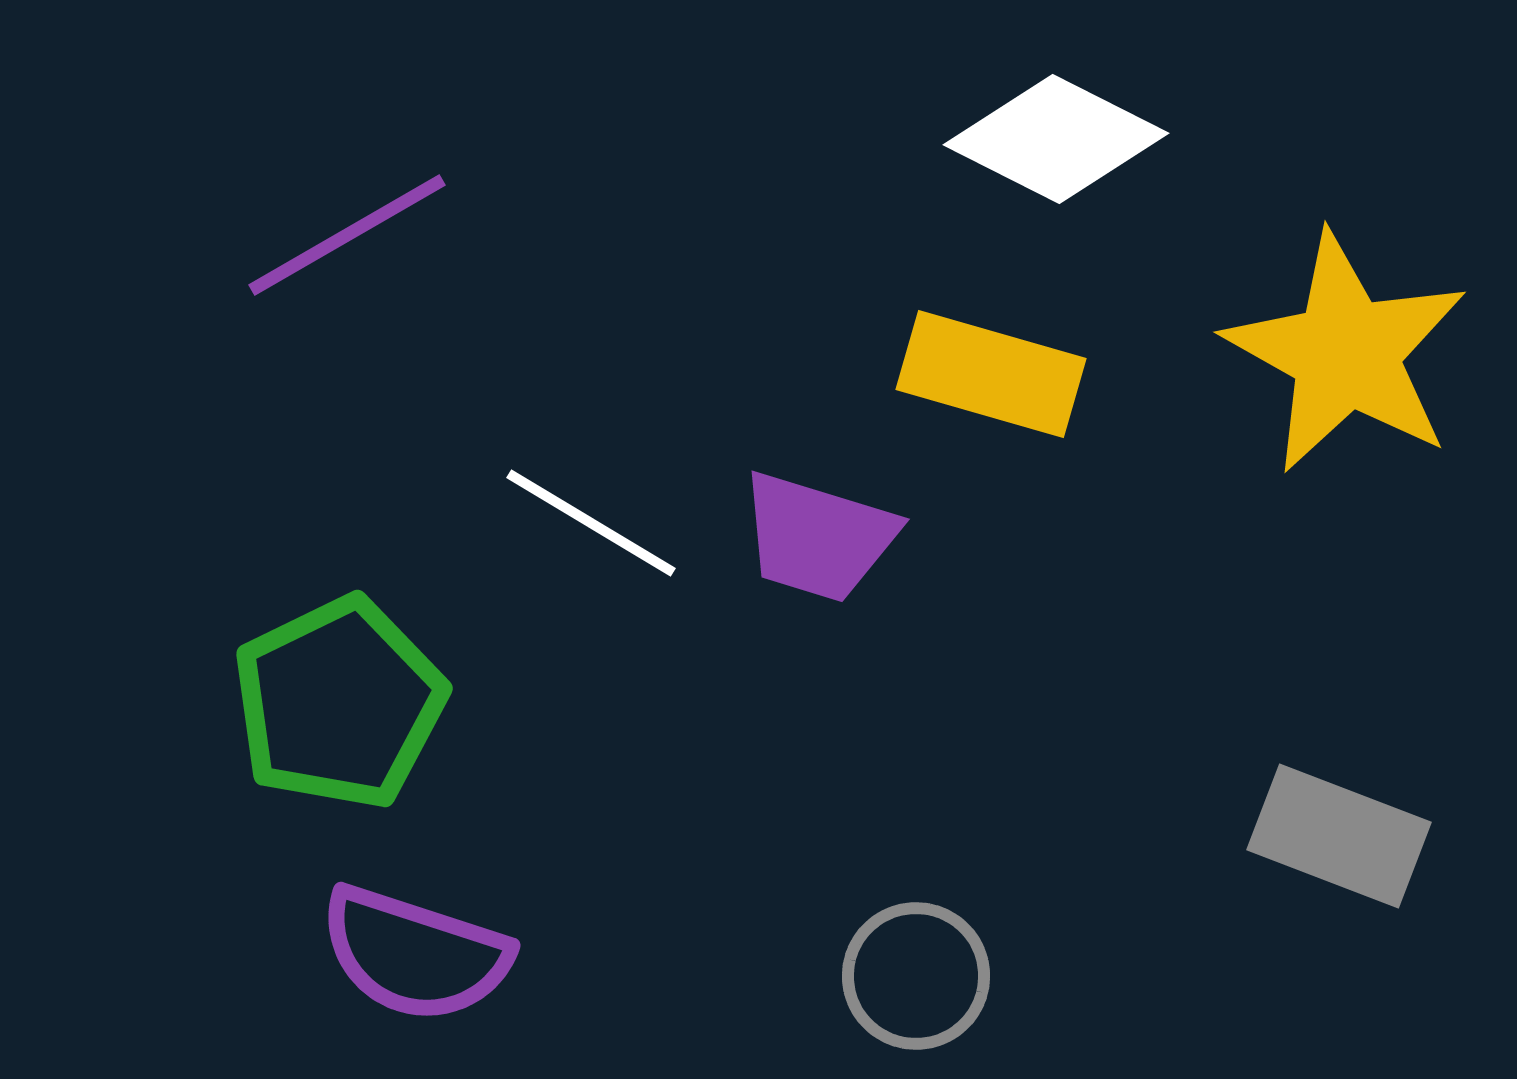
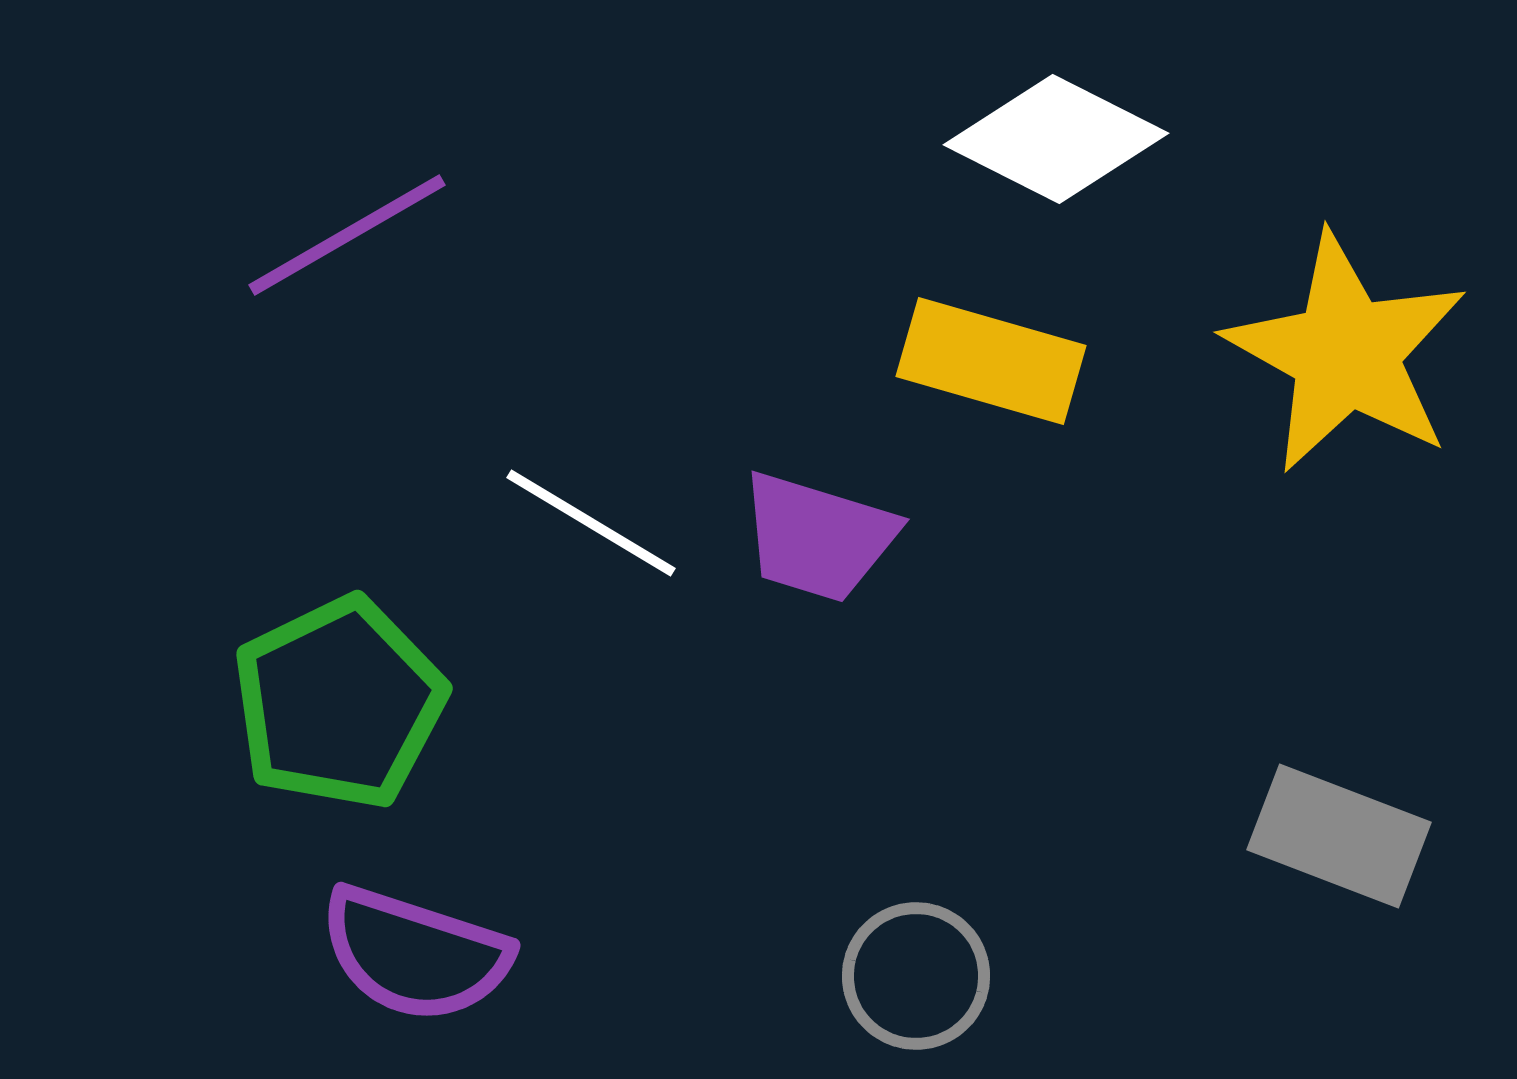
yellow rectangle: moved 13 px up
